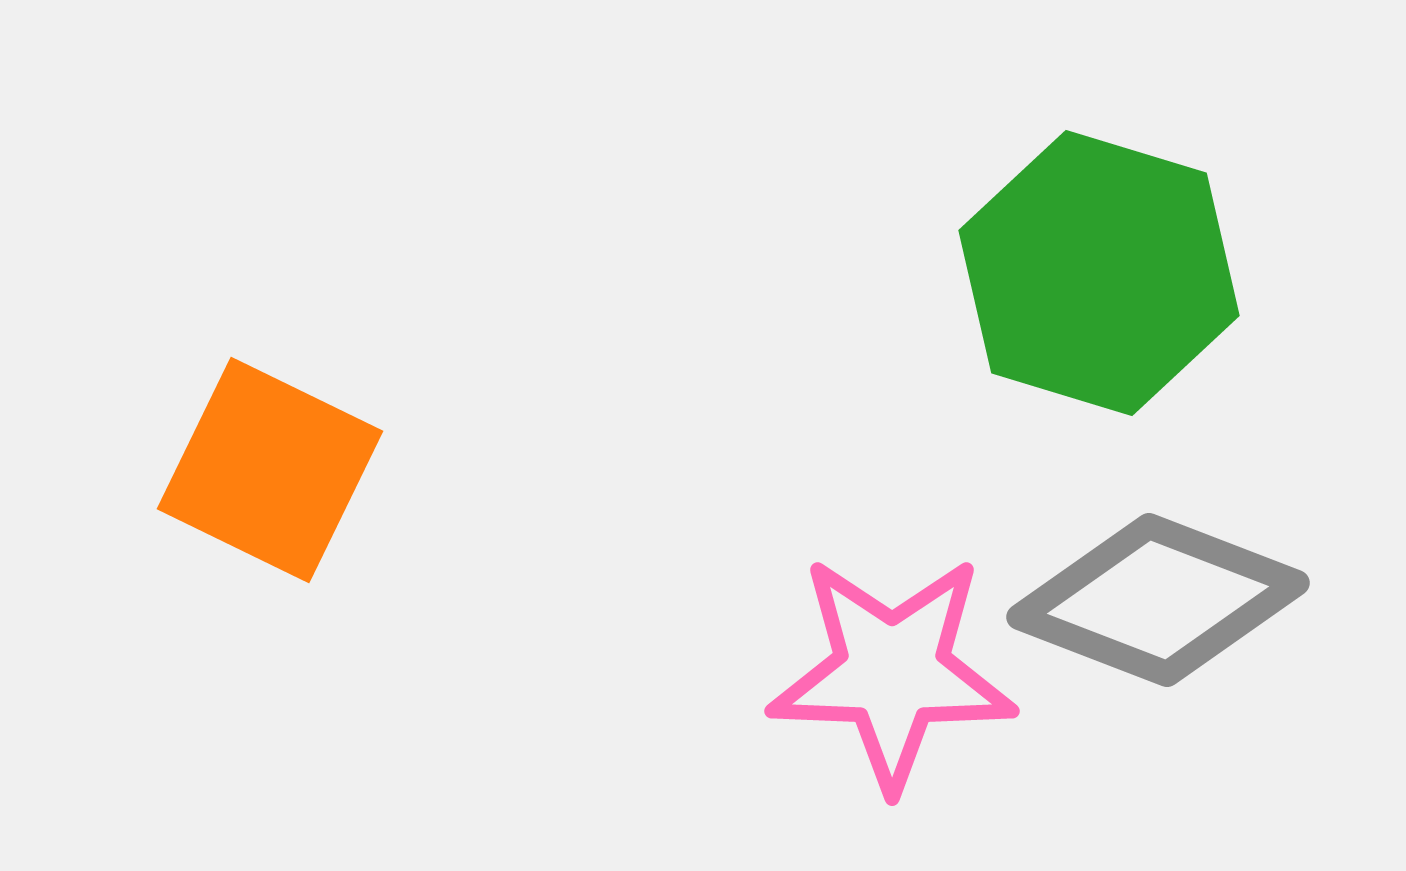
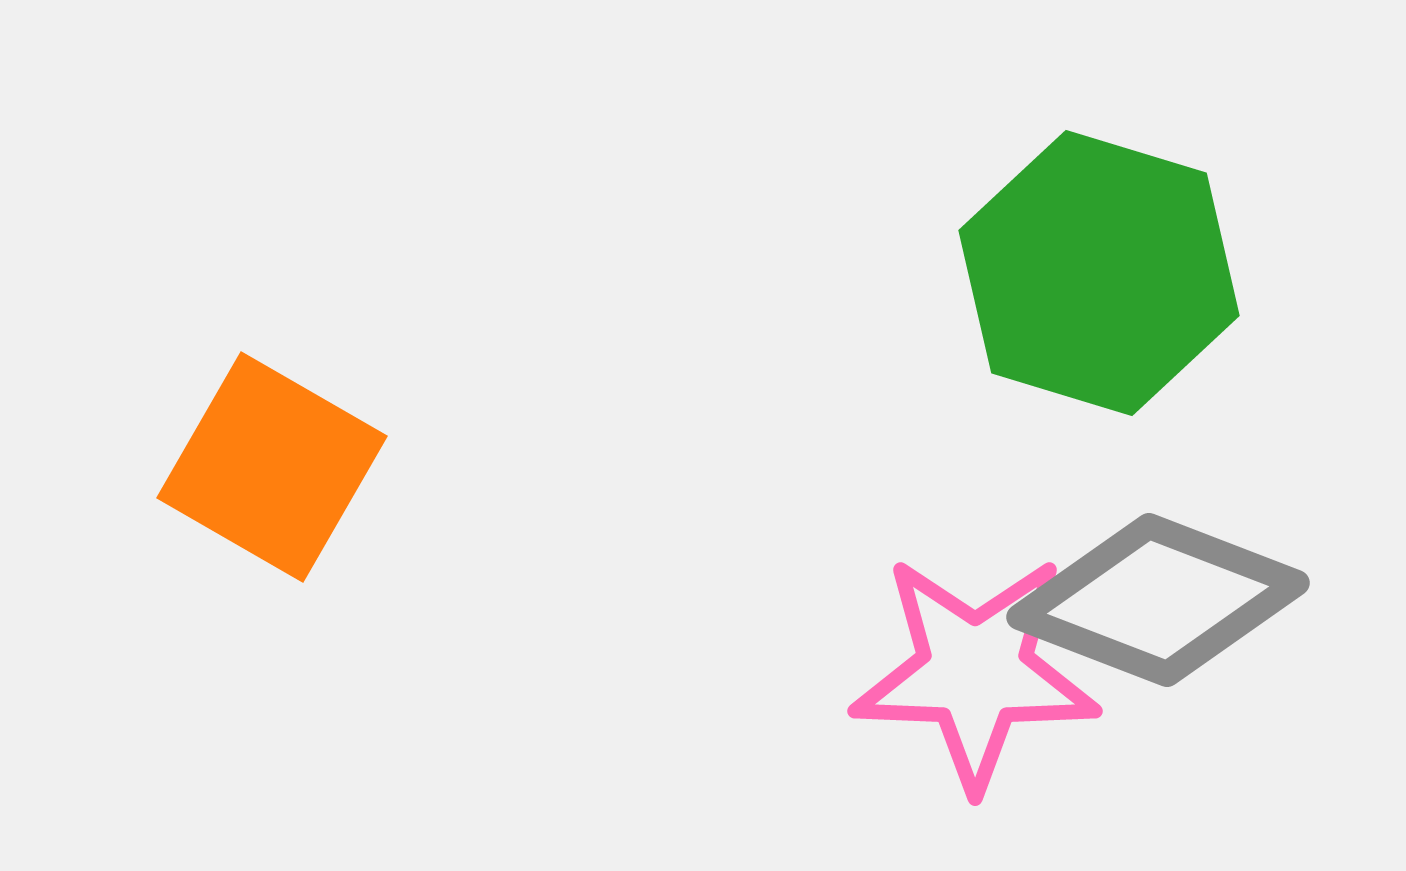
orange square: moved 2 px right, 3 px up; rotated 4 degrees clockwise
pink star: moved 83 px right
